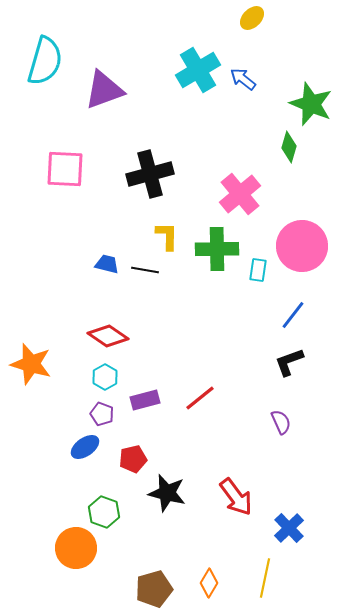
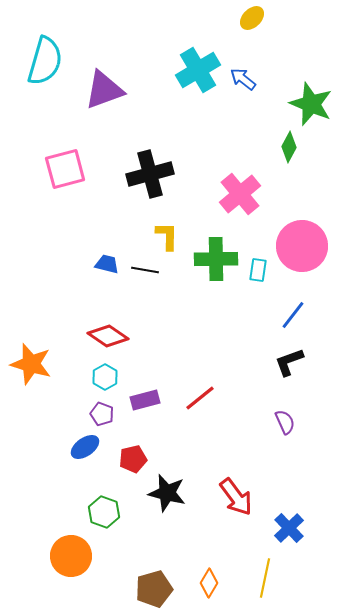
green diamond: rotated 12 degrees clockwise
pink square: rotated 18 degrees counterclockwise
green cross: moved 1 px left, 10 px down
purple semicircle: moved 4 px right
orange circle: moved 5 px left, 8 px down
